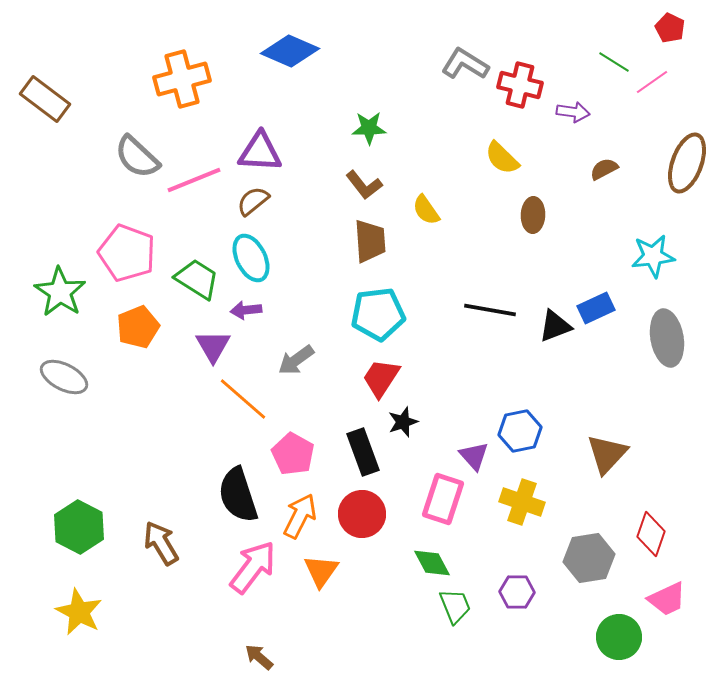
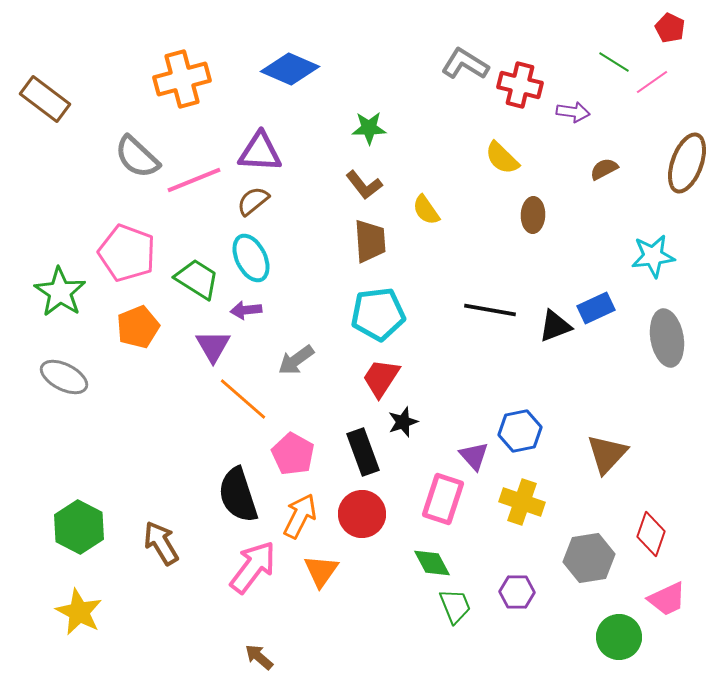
blue diamond at (290, 51): moved 18 px down
